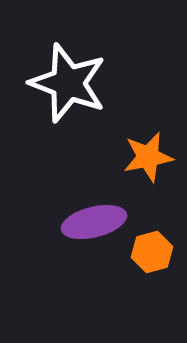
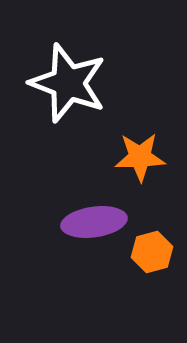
orange star: moved 8 px left; rotated 9 degrees clockwise
purple ellipse: rotated 6 degrees clockwise
